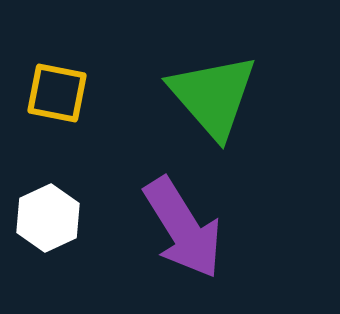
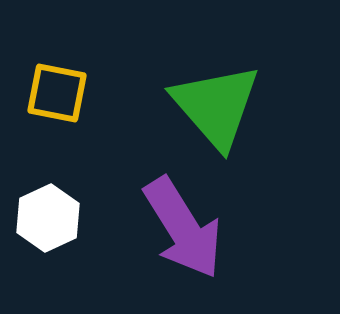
green triangle: moved 3 px right, 10 px down
